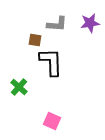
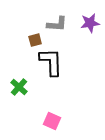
brown square: rotated 24 degrees counterclockwise
